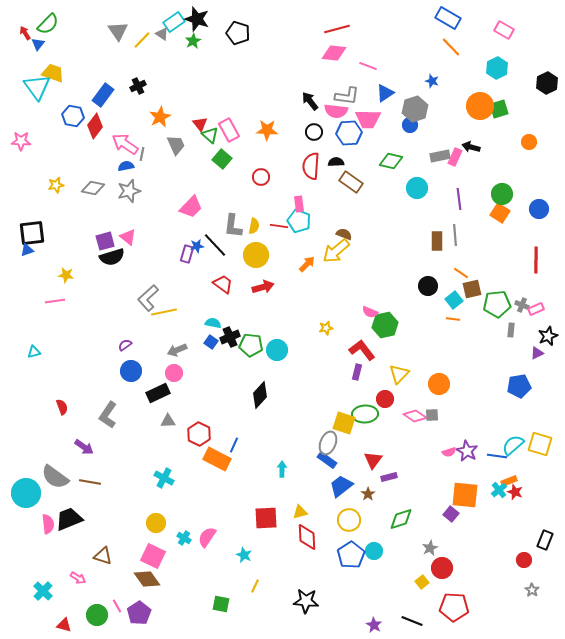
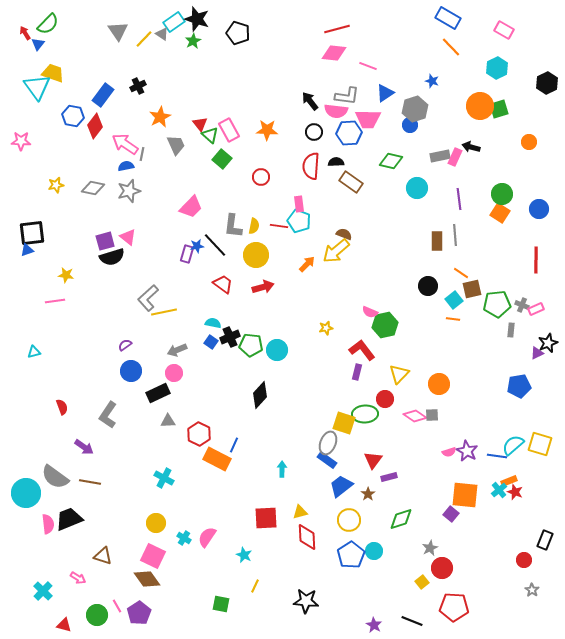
yellow line at (142, 40): moved 2 px right, 1 px up
black star at (548, 336): moved 7 px down
